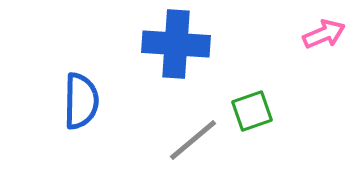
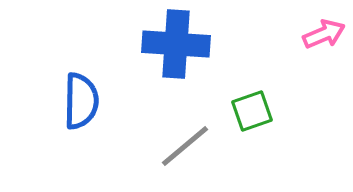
gray line: moved 8 px left, 6 px down
